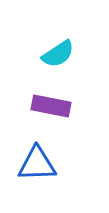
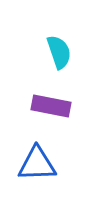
cyan semicircle: moved 1 px right, 2 px up; rotated 76 degrees counterclockwise
